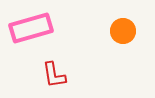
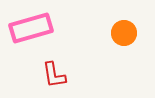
orange circle: moved 1 px right, 2 px down
